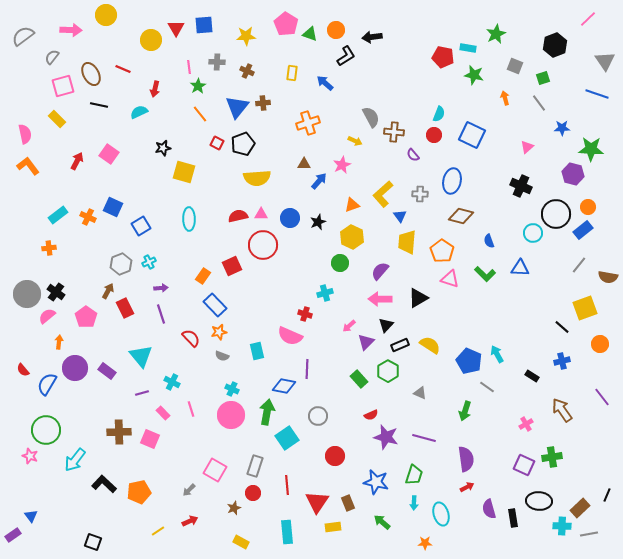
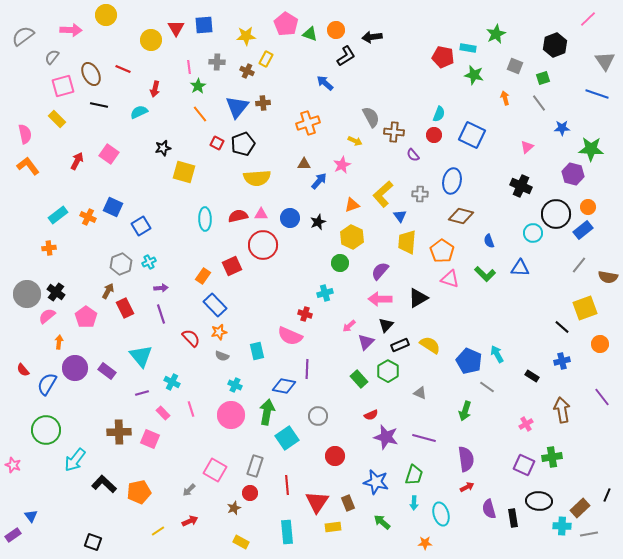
yellow rectangle at (292, 73): moved 26 px left, 14 px up; rotated 21 degrees clockwise
cyan ellipse at (189, 219): moved 16 px right
cyan cross at (232, 389): moved 3 px right, 4 px up
brown arrow at (562, 410): rotated 25 degrees clockwise
pink star at (30, 456): moved 17 px left, 9 px down
red circle at (253, 493): moved 3 px left
